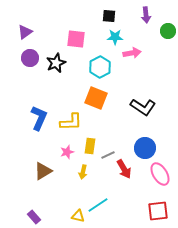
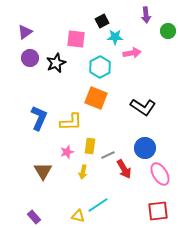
black square: moved 7 px left, 5 px down; rotated 32 degrees counterclockwise
brown triangle: rotated 30 degrees counterclockwise
